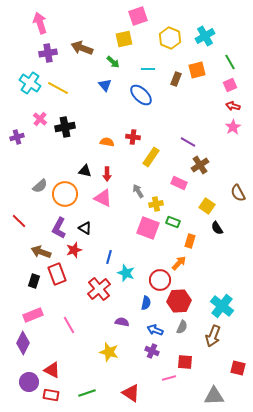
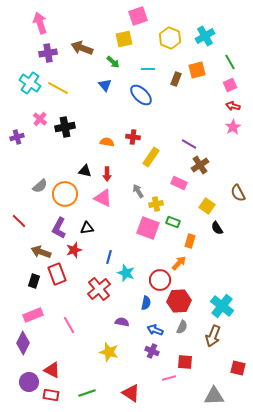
purple line at (188, 142): moved 1 px right, 2 px down
black triangle at (85, 228): moved 2 px right; rotated 40 degrees counterclockwise
